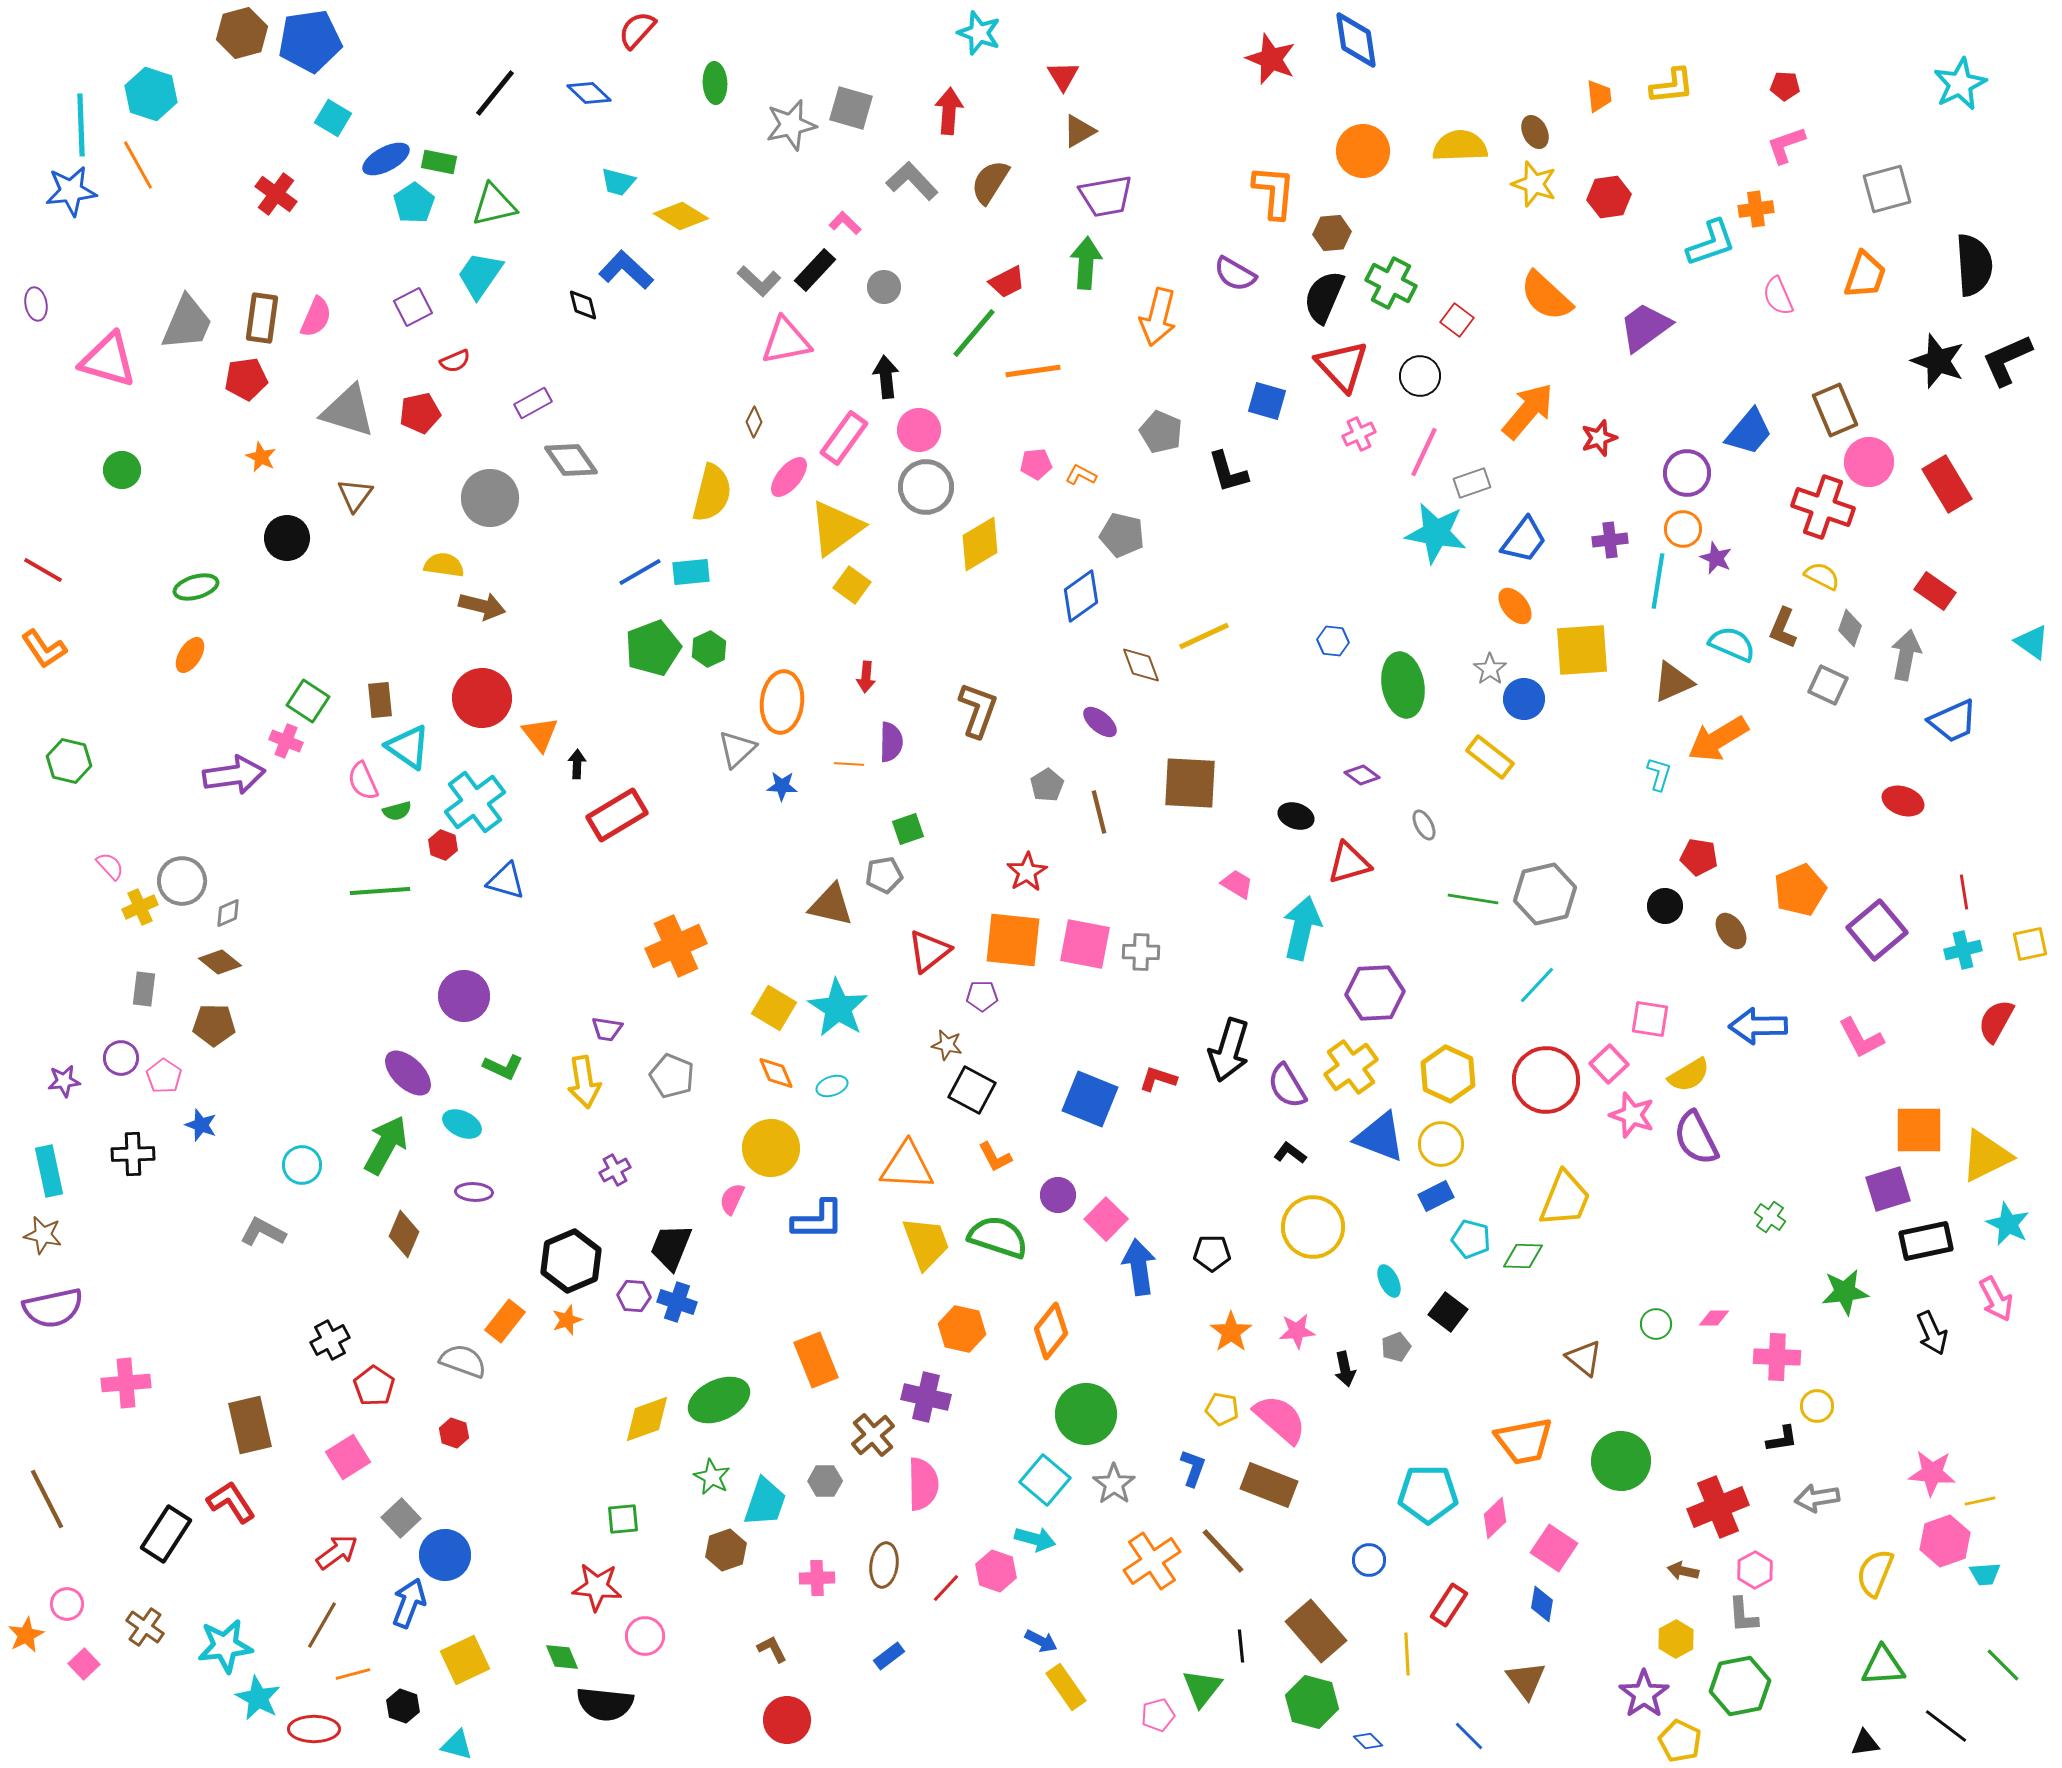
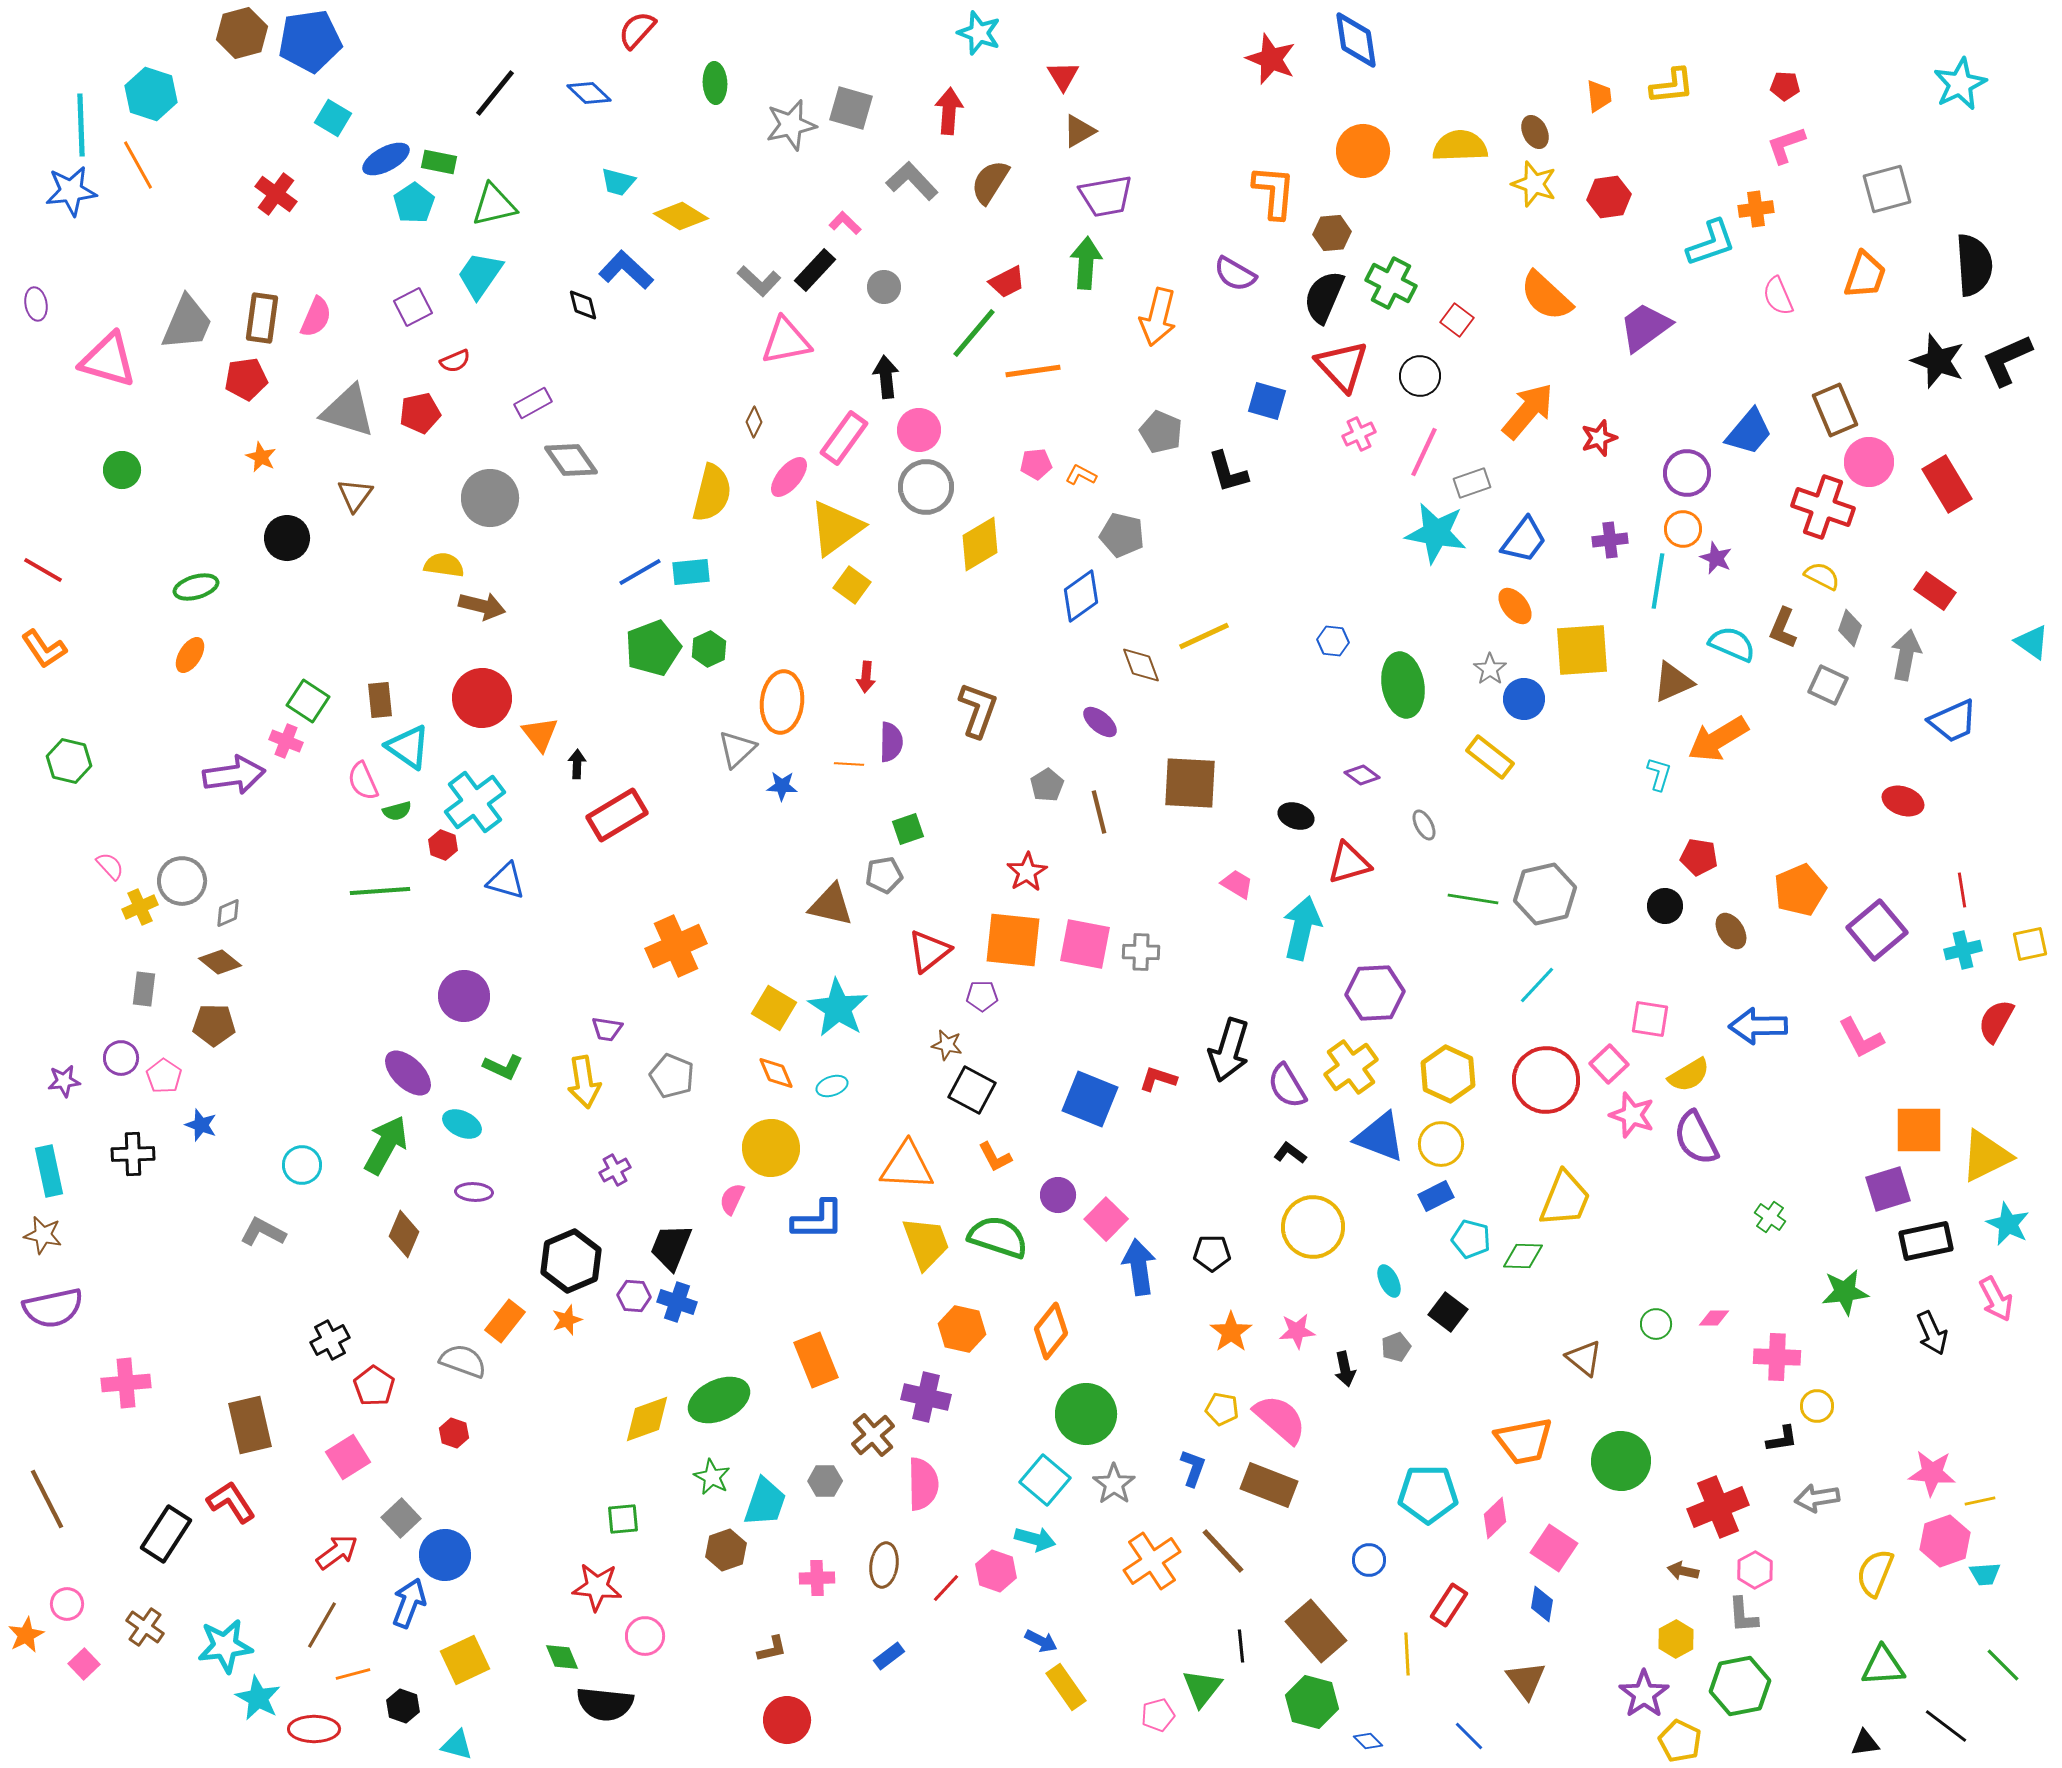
red line at (1964, 892): moved 2 px left, 2 px up
brown L-shape at (772, 1649): rotated 104 degrees clockwise
